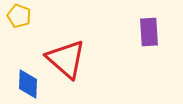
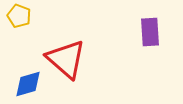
purple rectangle: moved 1 px right
blue diamond: rotated 72 degrees clockwise
